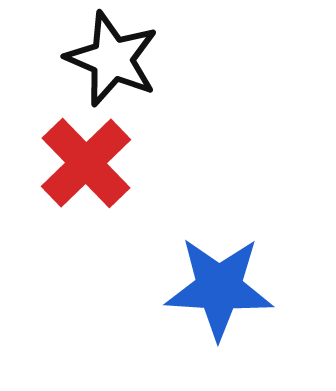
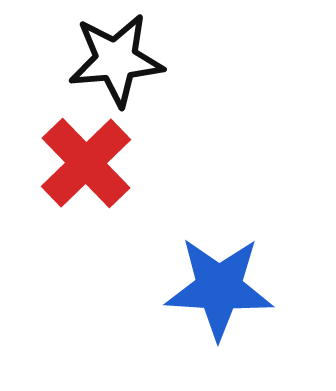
black star: moved 4 px right, 1 px down; rotated 28 degrees counterclockwise
